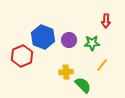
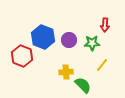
red arrow: moved 1 px left, 4 px down
red hexagon: rotated 15 degrees counterclockwise
